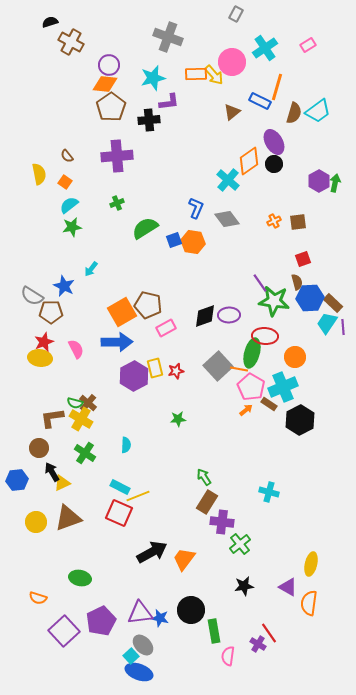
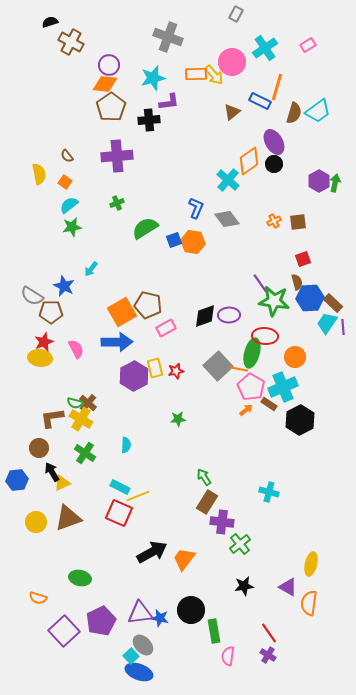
purple cross at (258, 644): moved 10 px right, 11 px down
